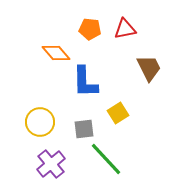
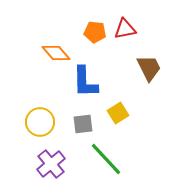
orange pentagon: moved 5 px right, 3 px down
gray square: moved 1 px left, 5 px up
